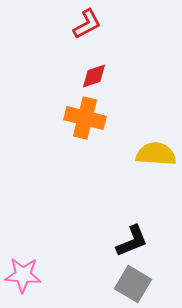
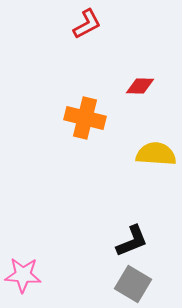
red diamond: moved 46 px right, 10 px down; rotated 20 degrees clockwise
